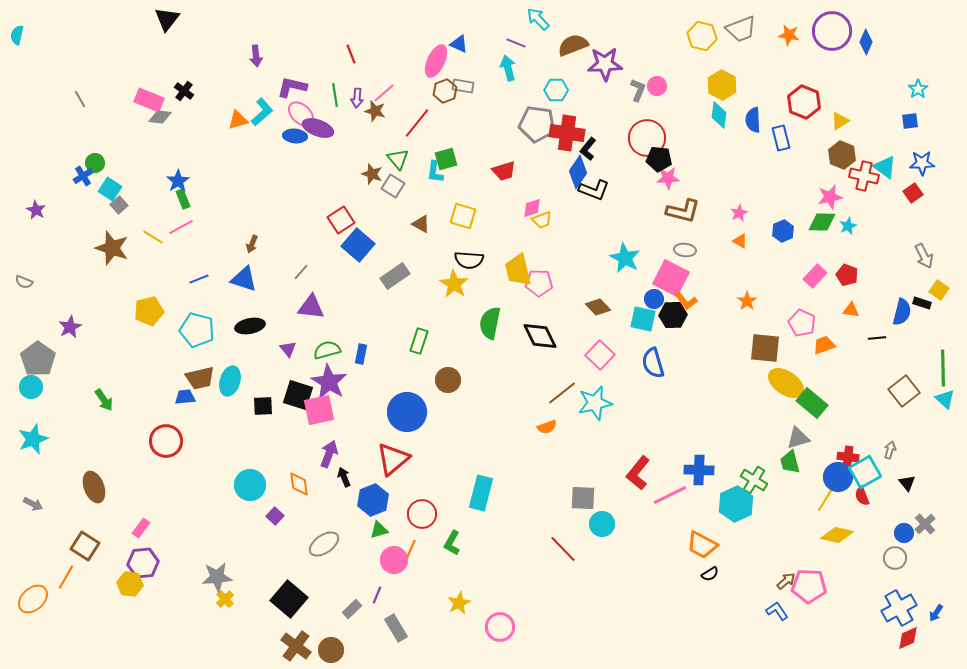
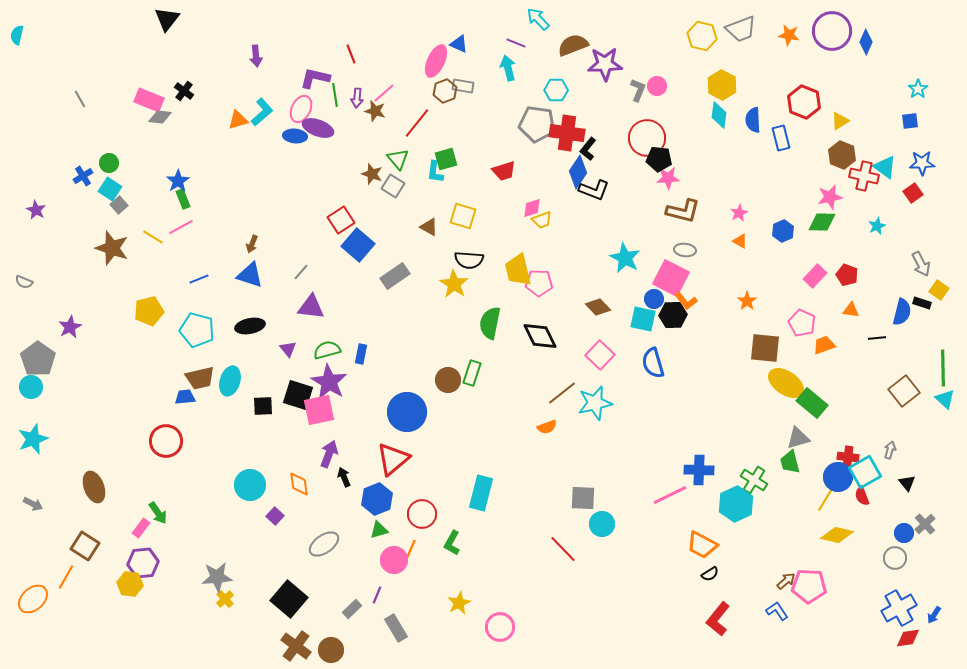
purple L-shape at (292, 87): moved 23 px right, 9 px up
pink ellipse at (301, 114): moved 5 px up; rotated 72 degrees clockwise
green circle at (95, 163): moved 14 px right
brown triangle at (421, 224): moved 8 px right, 3 px down
cyan star at (848, 226): moved 29 px right
gray arrow at (924, 256): moved 3 px left, 8 px down
blue triangle at (244, 279): moved 6 px right, 4 px up
green rectangle at (419, 341): moved 53 px right, 32 px down
green arrow at (104, 400): moved 54 px right, 113 px down
red L-shape at (638, 473): moved 80 px right, 146 px down
blue hexagon at (373, 500): moved 4 px right, 1 px up
blue arrow at (936, 613): moved 2 px left, 2 px down
red diamond at (908, 638): rotated 15 degrees clockwise
